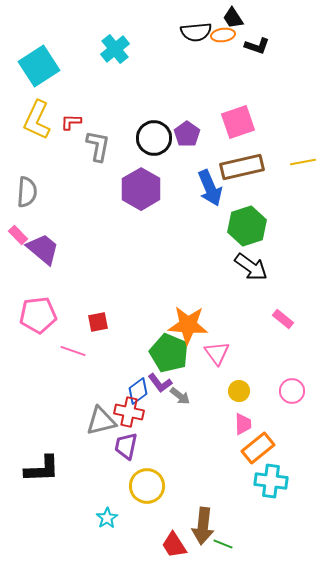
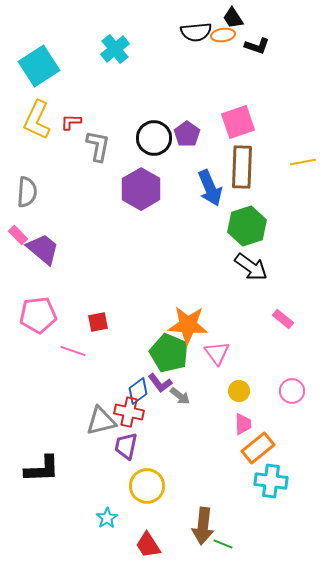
brown rectangle at (242, 167): rotated 75 degrees counterclockwise
red trapezoid at (174, 545): moved 26 px left
